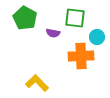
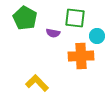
cyan circle: moved 1 px up
